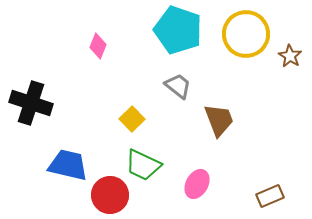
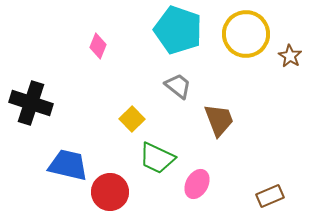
green trapezoid: moved 14 px right, 7 px up
red circle: moved 3 px up
